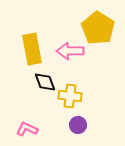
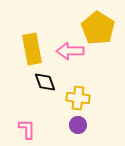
yellow cross: moved 8 px right, 2 px down
pink L-shape: rotated 65 degrees clockwise
